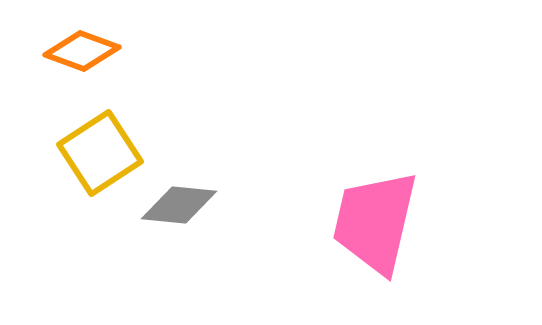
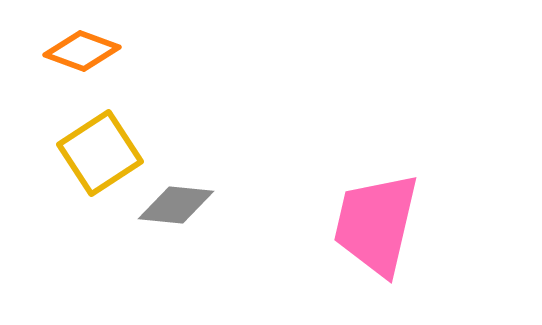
gray diamond: moved 3 px left
pink trapezoid: moved 1 px right, 2 px down
